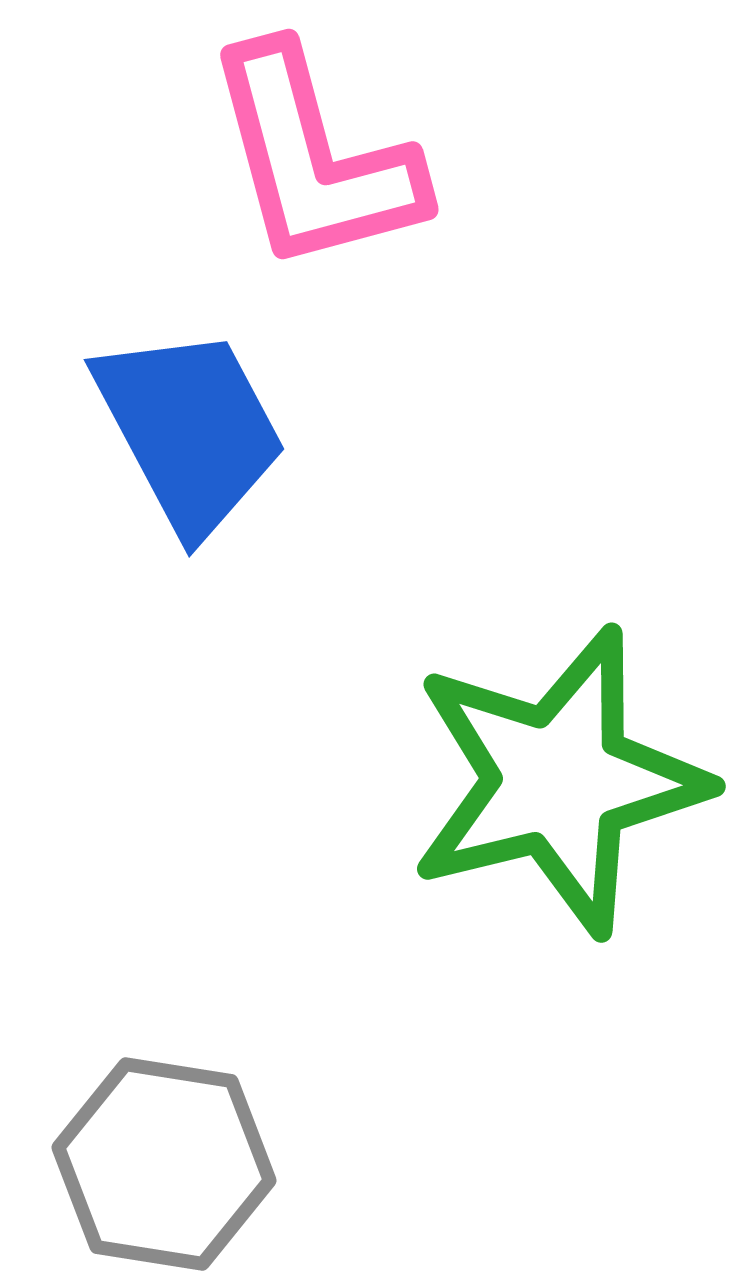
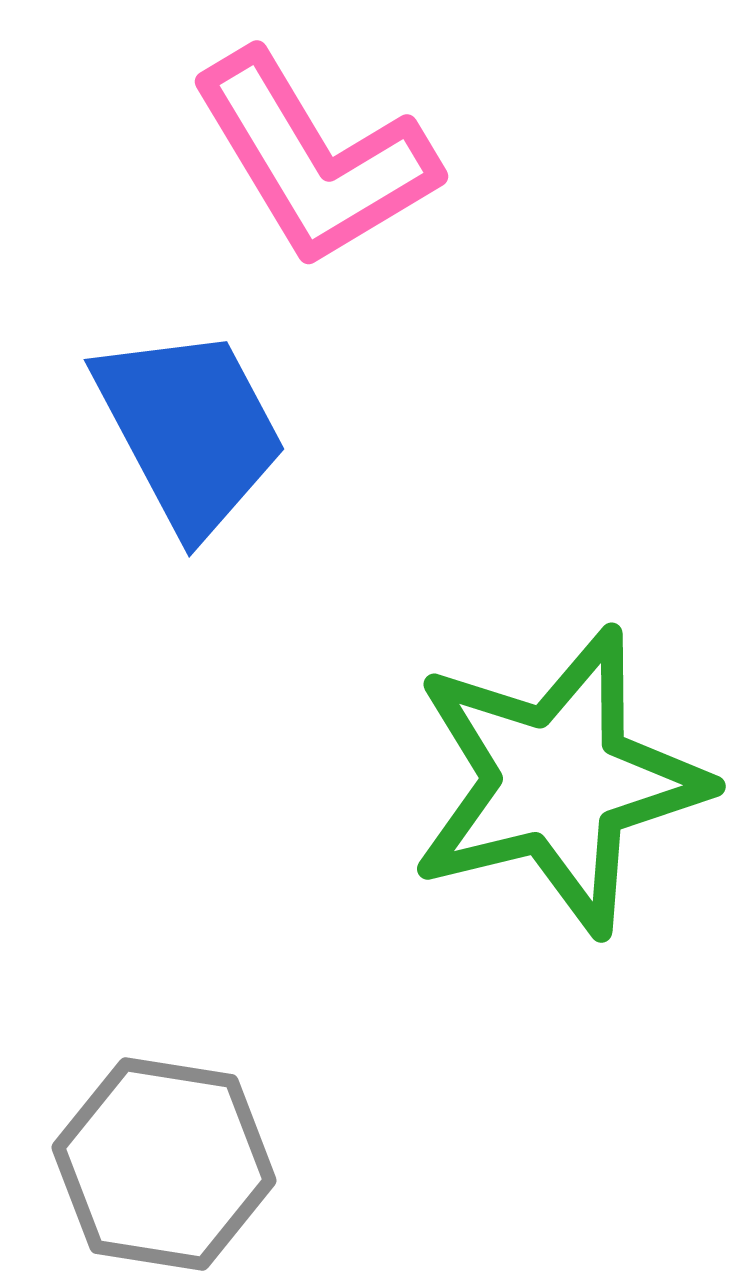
pink L-shape: rotated 16 degrees counterclockwise
